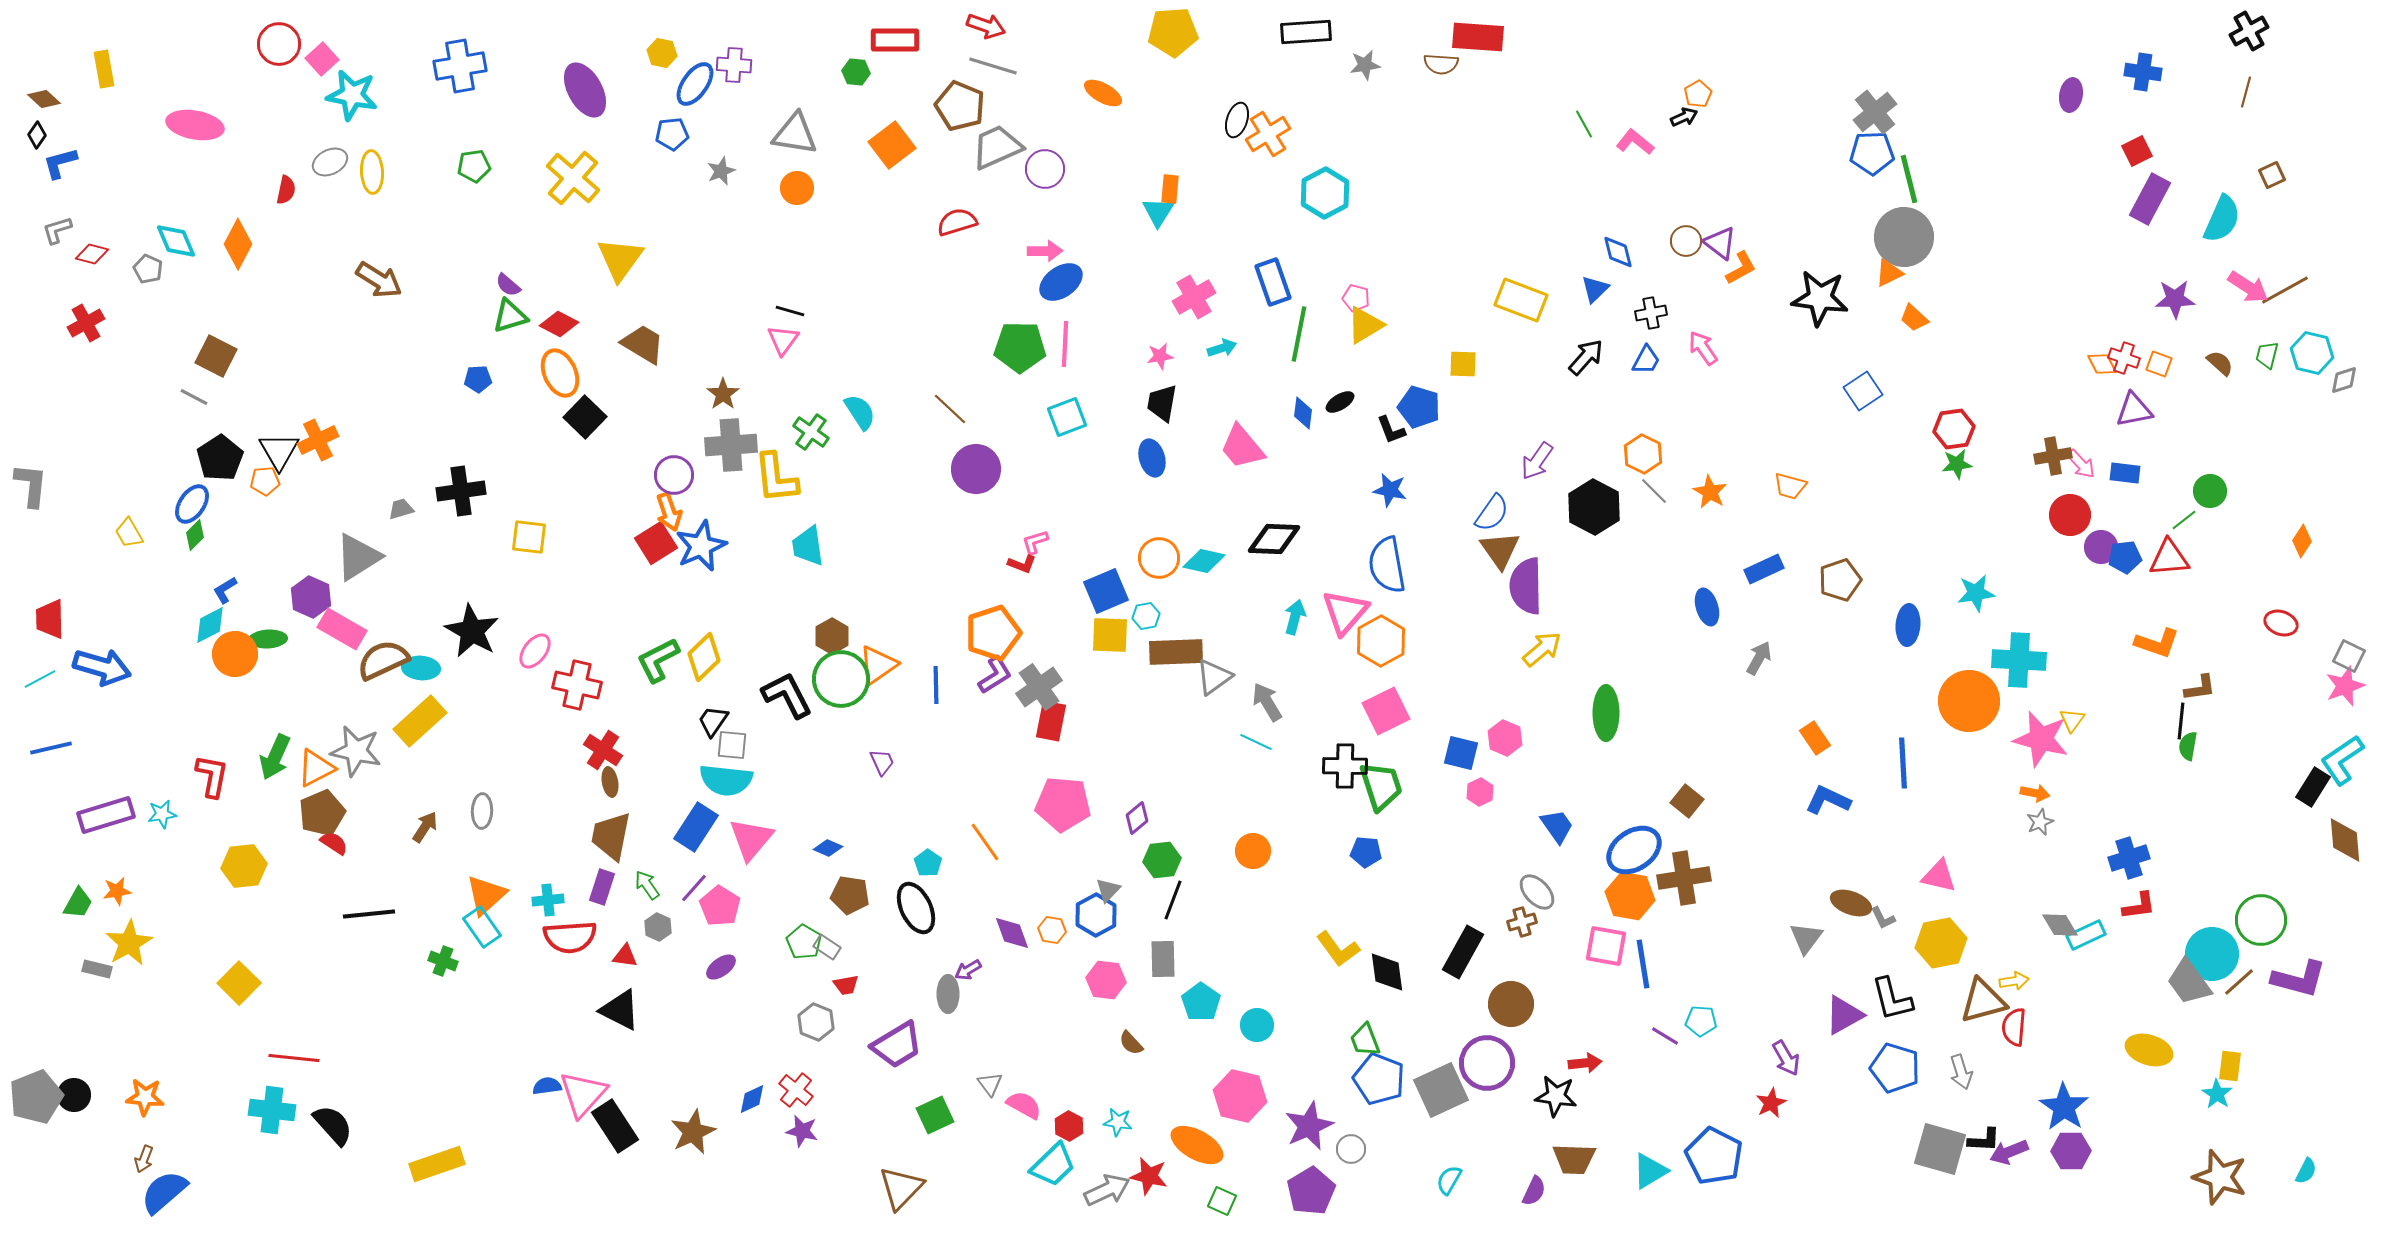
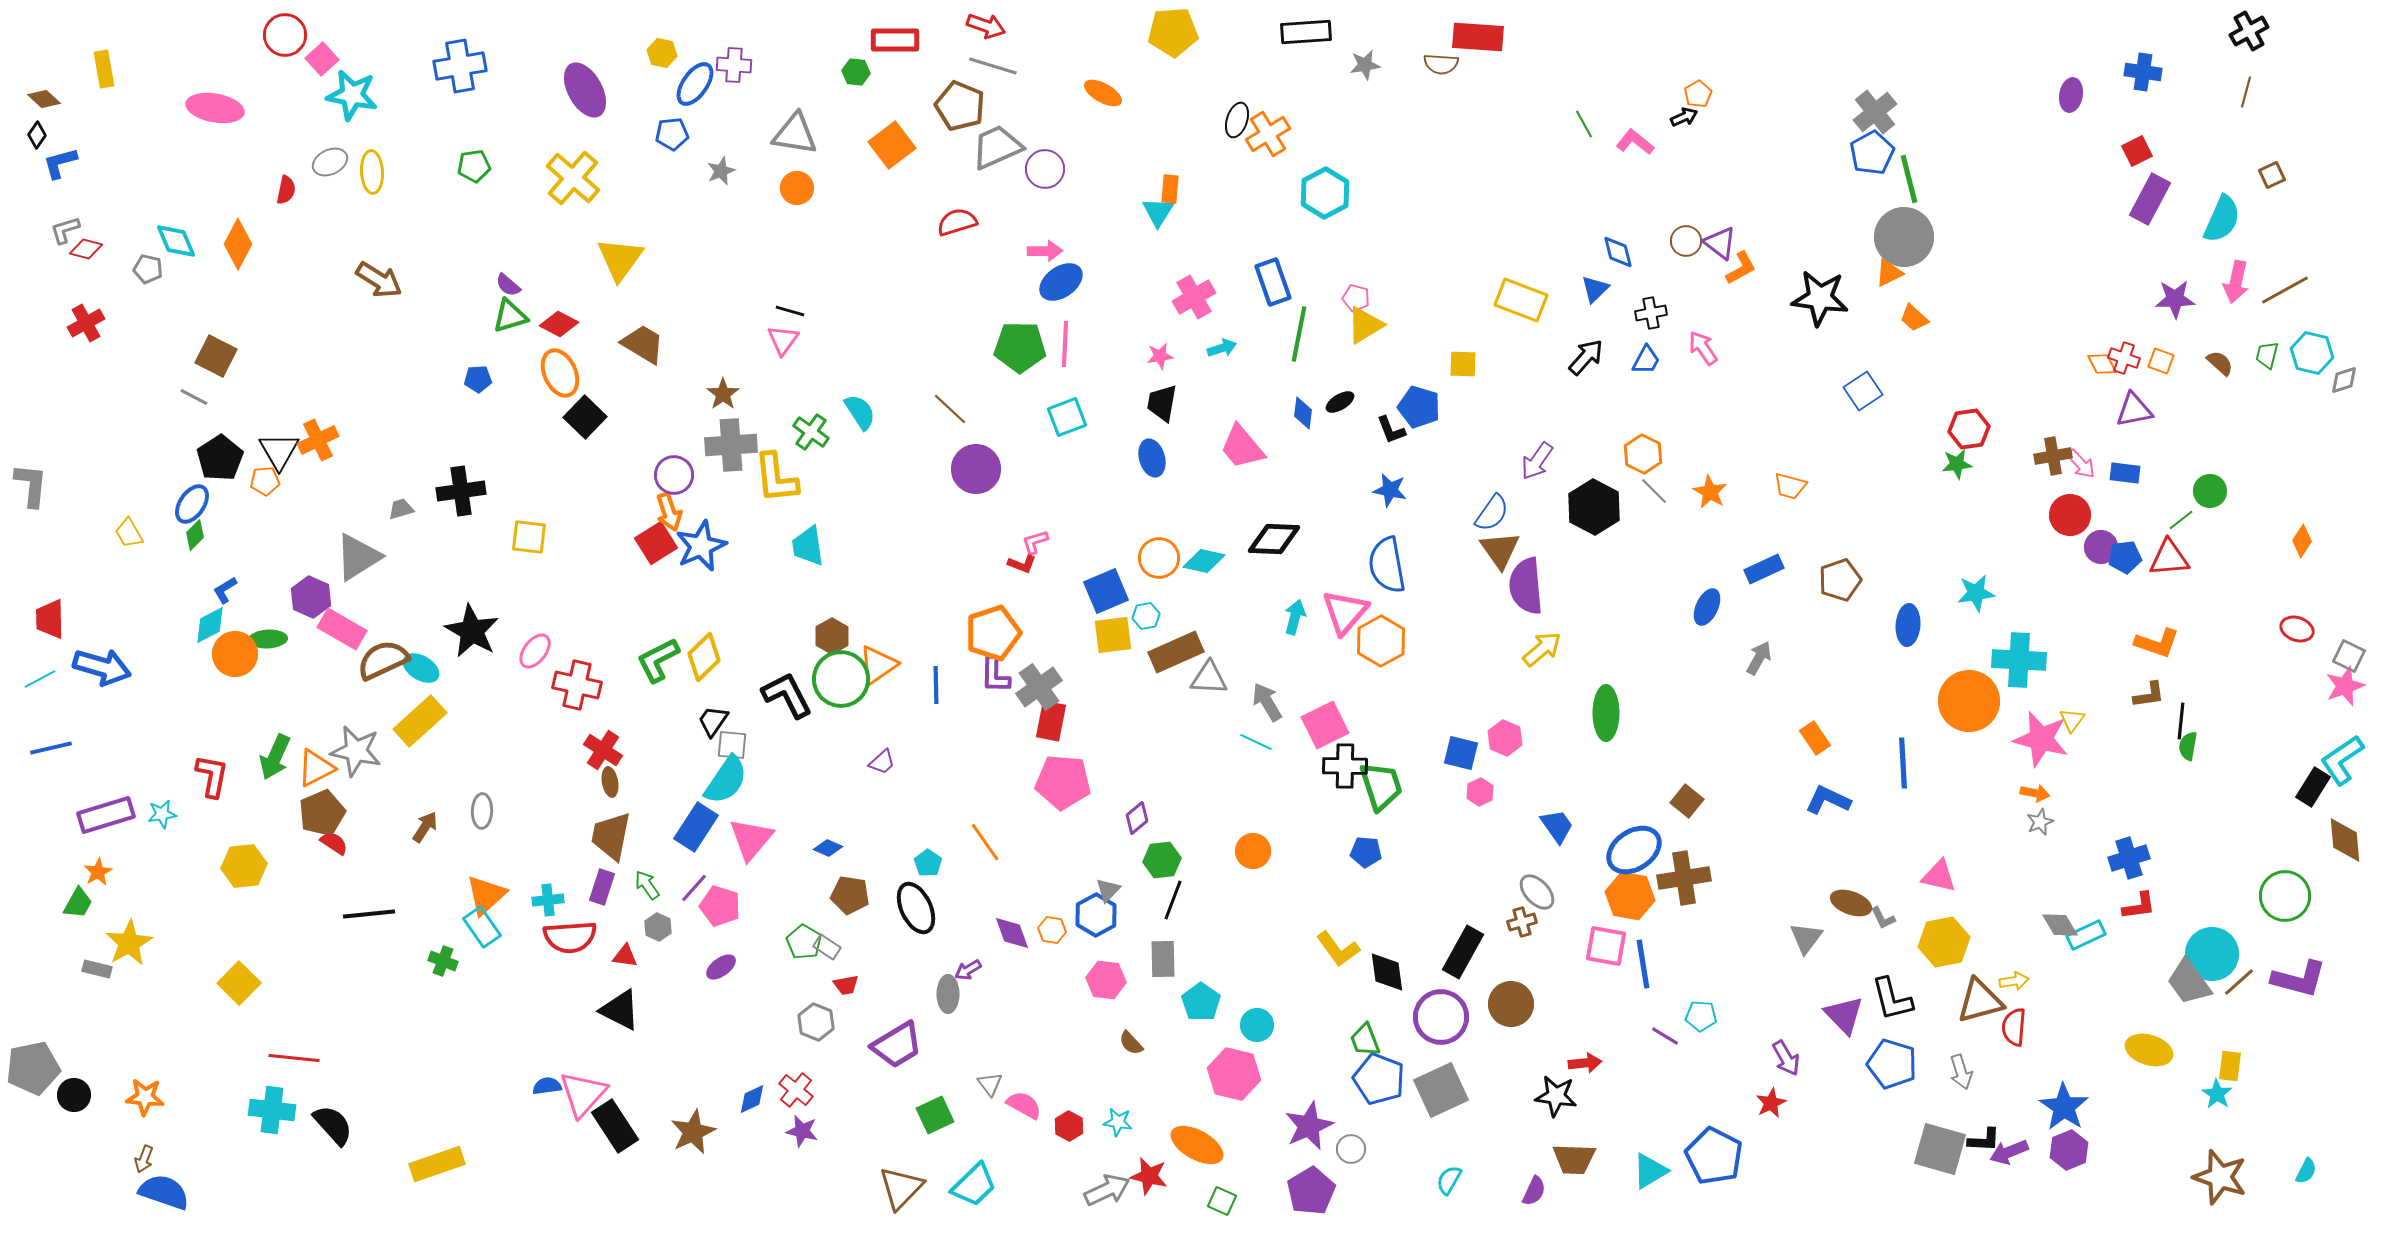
red circle at (279, 44): moved 6 px right, 9 px up
pink ellipse at (195, 125): moved 20 px right, 17 px up
blue pentagon at (1872, 153): rotated 27 degrees counterclockwise
gray L-shape at (57, 230): moved 8 px right
red diamond at (92, 254): moved 6 px left, 5 px up
gray pentagon at (148, 269): rotated 12 degrees counterclockwise
pink arrow at (2248, 287): moved 12 px left, 5 px up; rotated 69 degrees clockwise
orange square at (2159, 364): moved 2 px right, 3 px up
red hexagon at (1954, 429): moved 15 px right
green line at (2184, 520): moved 3 px left
purple semicircle at (1526, 586): rotated 4 degrees counterclockwise
blue ellipse at (1707, 607): rotated 42 degrees clockwise
red ellipse at (2281, 623): moved 16 px right, 6 px down
yellow square at (1110, 635): moved 3 px right; rotated 9 degrees counterclockwise
brown rectangle at (1176, 652): rotated 22 degrees counterclockwise
cyan ellipse at (421, 668): rotated 27 degrees clockwise
purple L-shape at (995, 675): rotated 123 degrees clockwise
gray triangle at (1214, 677): moved 5 px left, 1 px down; rotated 39 degrees clockwise
brown L-shape at (2200, 688): moved 51 px left, 7 px down
pink square at (1386, 711): moved 61 px left, 14 px down
purple trapezoid at (882, 762): rotated 72 degrees clockwise
cyan semicircle at (726, 780): rotated 62 degrees counterclockwise
pink pentagon at (1063, 804): moved 22 px up
orange star at (117, 891): moved 19 px left, 19 px up; rotated 20 degrees counterclockwise
pink pentagon at (720, 906): rotated 15 degrees counterclockwise
green circle at (2261, 920): moved 24 px right, 24 px up
yellow hexagon at (1941, 943): moved 3 px right, 1 px up
brown triangle at (1983, 1001): moved 3 px left
purple triangle at (1844, 1015): rotated 45 degrees counterclockwise
cyan pentagon at (1701, 1021): moved 5 px up
purple circle at (1487, 1063): moved 46 px left, 46 px up
blue pentagon at (1895, 1068): moved 3 px left, 4 px up
pink hexagon at (1240, 1096): moved 6 px left, 22 px up
gray pentagon at (36, 1097): moved 3 px left, 29 px up; rotated 10 degrees clockwise
purple hexagon at (2071, 1151): moved 2 px left, 1 px up; rotated 21 degrees counterclockwise
cyan trapezoid at (1053, 1165): moved 79 px left, 20 px down
blue semicircle at (164, 1192): rotated 60 degrees clockwise
